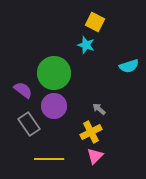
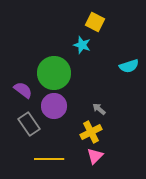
cyan star: moved 4 px left
